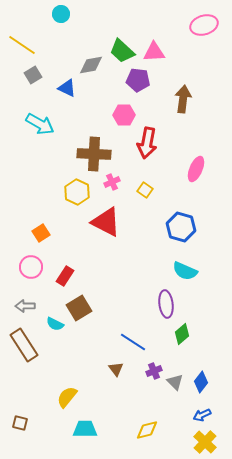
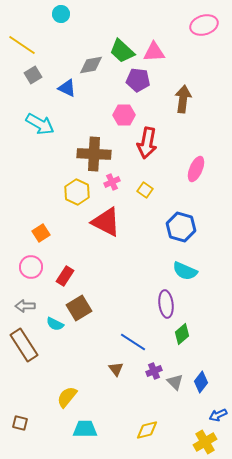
blue arrow at (202, 415): moved 16 px right
yellow cross at (205, 442): rotated 15 degrees clockwise
